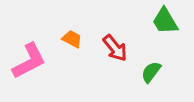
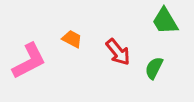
red arrow: moved 3 px right, 4 px down
green semicircle: moved 3 px right, 4 px up; rotated 10 degrees counterclockwise
